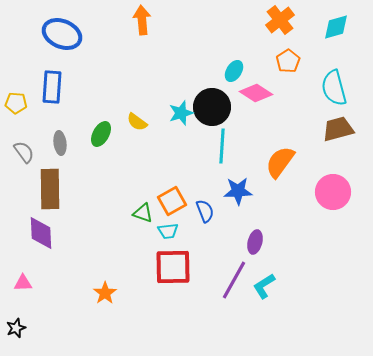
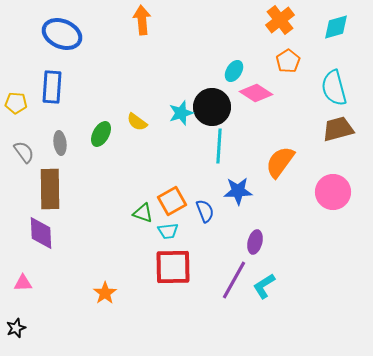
cyan line: moved 3 px left
